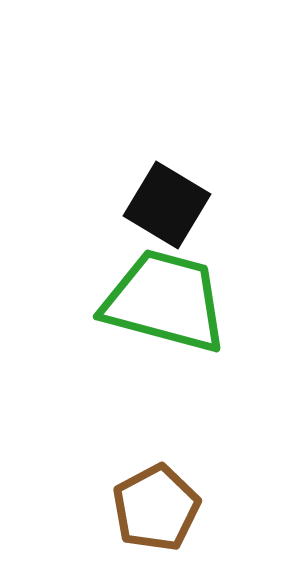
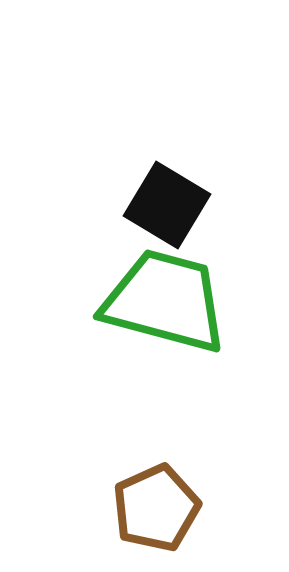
brown pentagon: rotated 4 degrees clockwise
